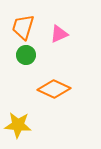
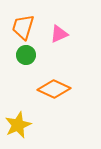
yellow star: rotated 28 degrees counterclockwise
